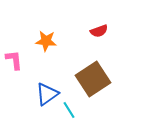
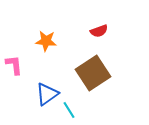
pink L-shape: moved 5 px down
brown square: moved 6 px up
